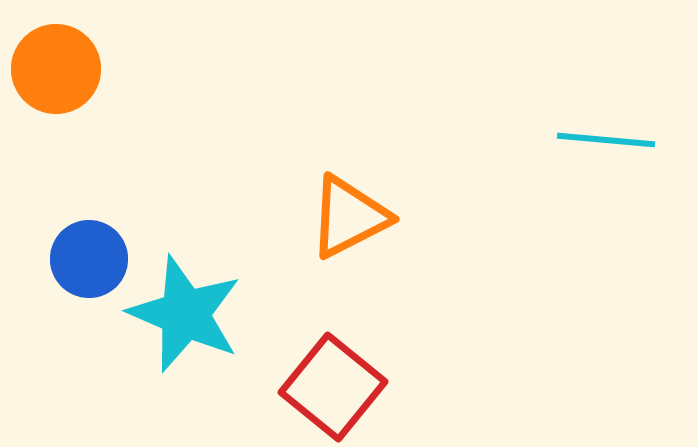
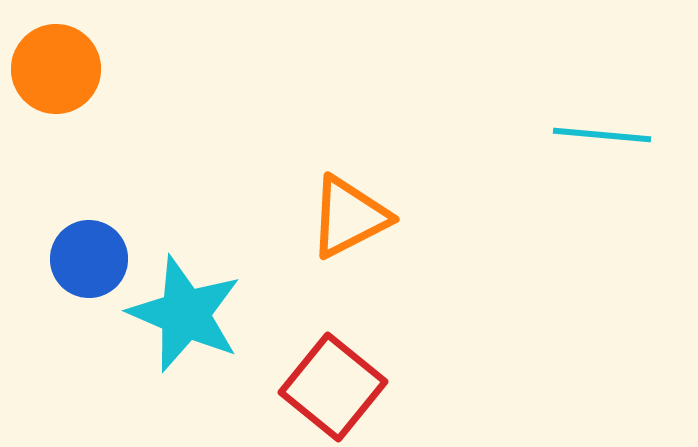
cyan line: moved 4 px left, 5 px up
